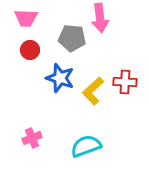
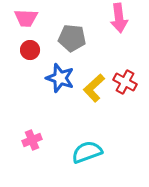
pink arrow: moved 19 px right
red cross: rotated 25 degrees clockwise
yellow L-shape: moved 1 px right, 3 px up
pink cross: moved 2 px down
cyan semicircle: moved 1 px right, 6 px down
